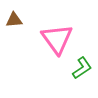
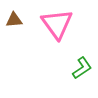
pink triangle: moved 15 px up
